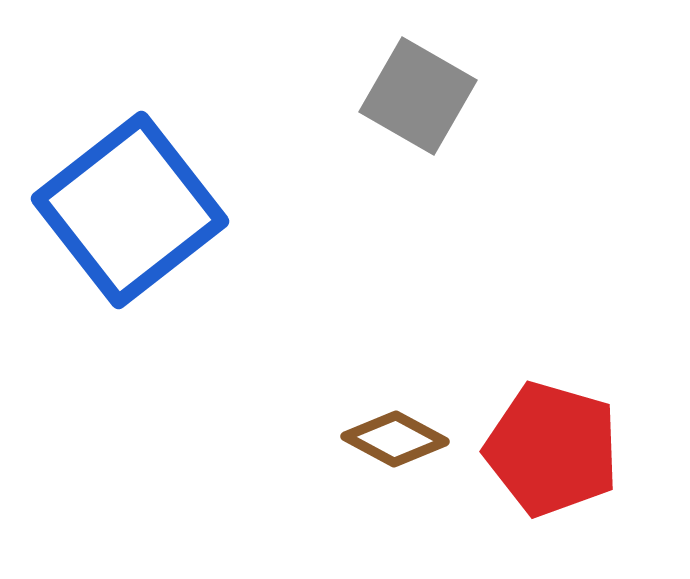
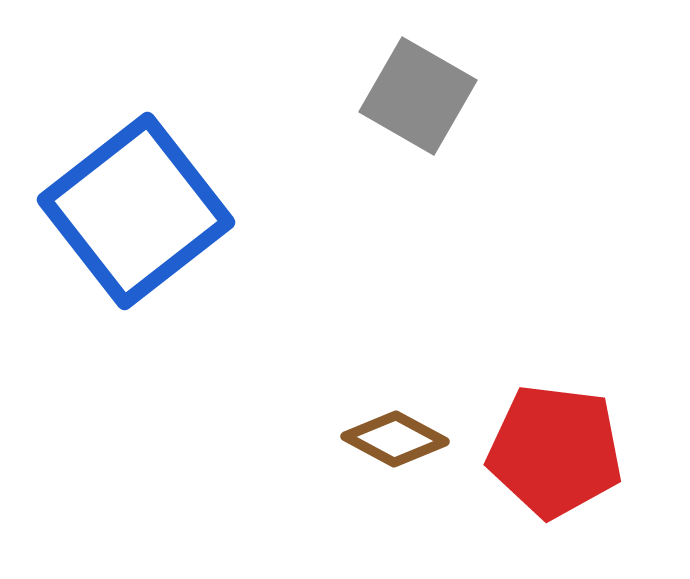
blue square: moved 6 px right, 1 px down
red pentagon: moved 3 px right, 2 px down; rotated 9 degrees counterclockwise
